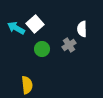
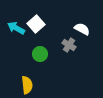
white square: moved 1 px right
white semicircle: rotated 119 degrees clockwise
gray cross: rotated 24 degrees counterclockwise
green circle: moved 2 px left, 5 px down
